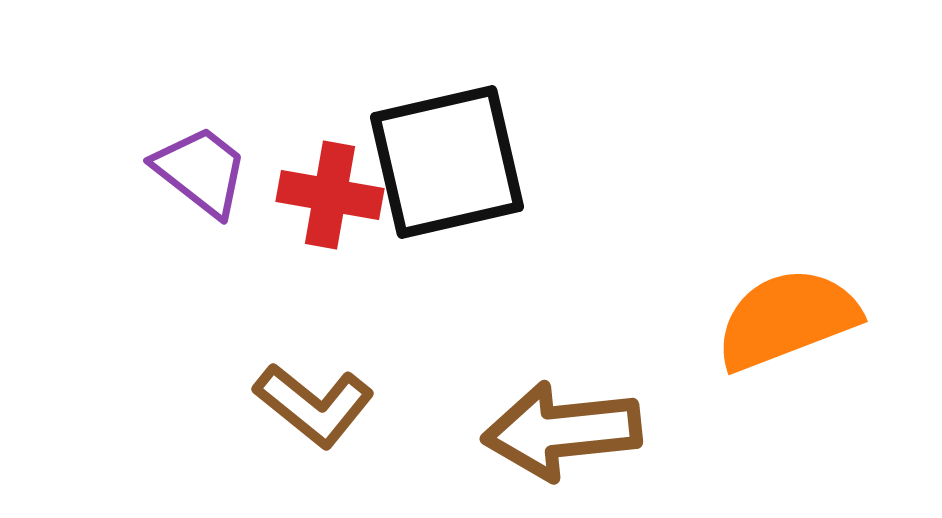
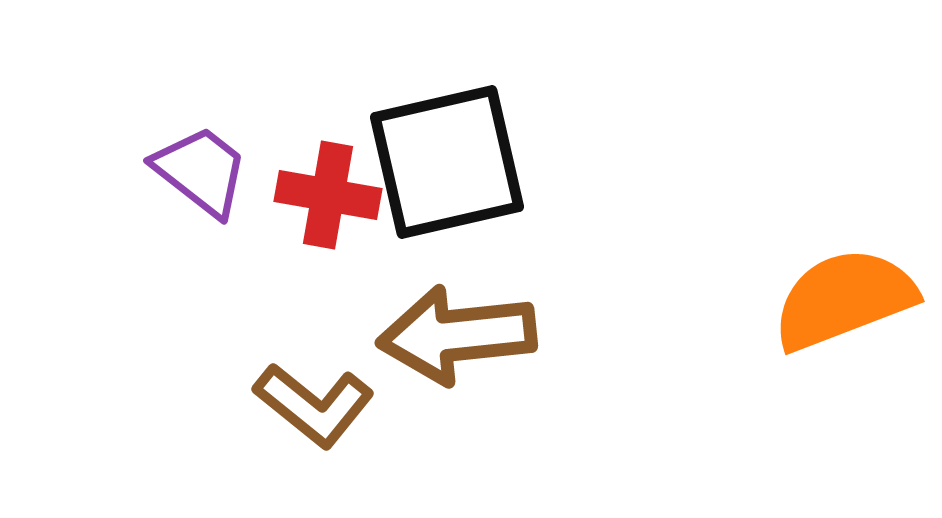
red cross: moved 2 px left
orange semicircle: moved 57 px right, 20 px up
brown arrow: moved 105 px left, 96 px up
